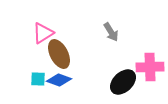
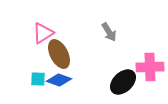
gray arrow: moved 2 px left
